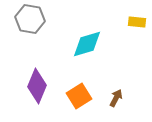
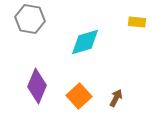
cyan diamond: moved 2 px left, 2 px up
orange square: rotated 10 degrees counterclockwise
